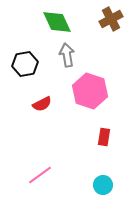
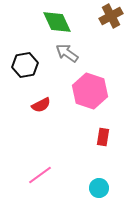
brown cross: moved 3 px up
gray arrow: moved 2 px up; rotated 45 degrees counterclockwise
black hexagon: moved 1 px down
red semicircle: moved 1 px left, 1 px down
red rectangle: moved 1 px left
cyan circle: moved 4 px left, 3 px down
